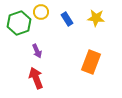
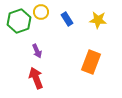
yellow star: moved 2 px right, 2 px down
green hexagon: moved 2 px up
